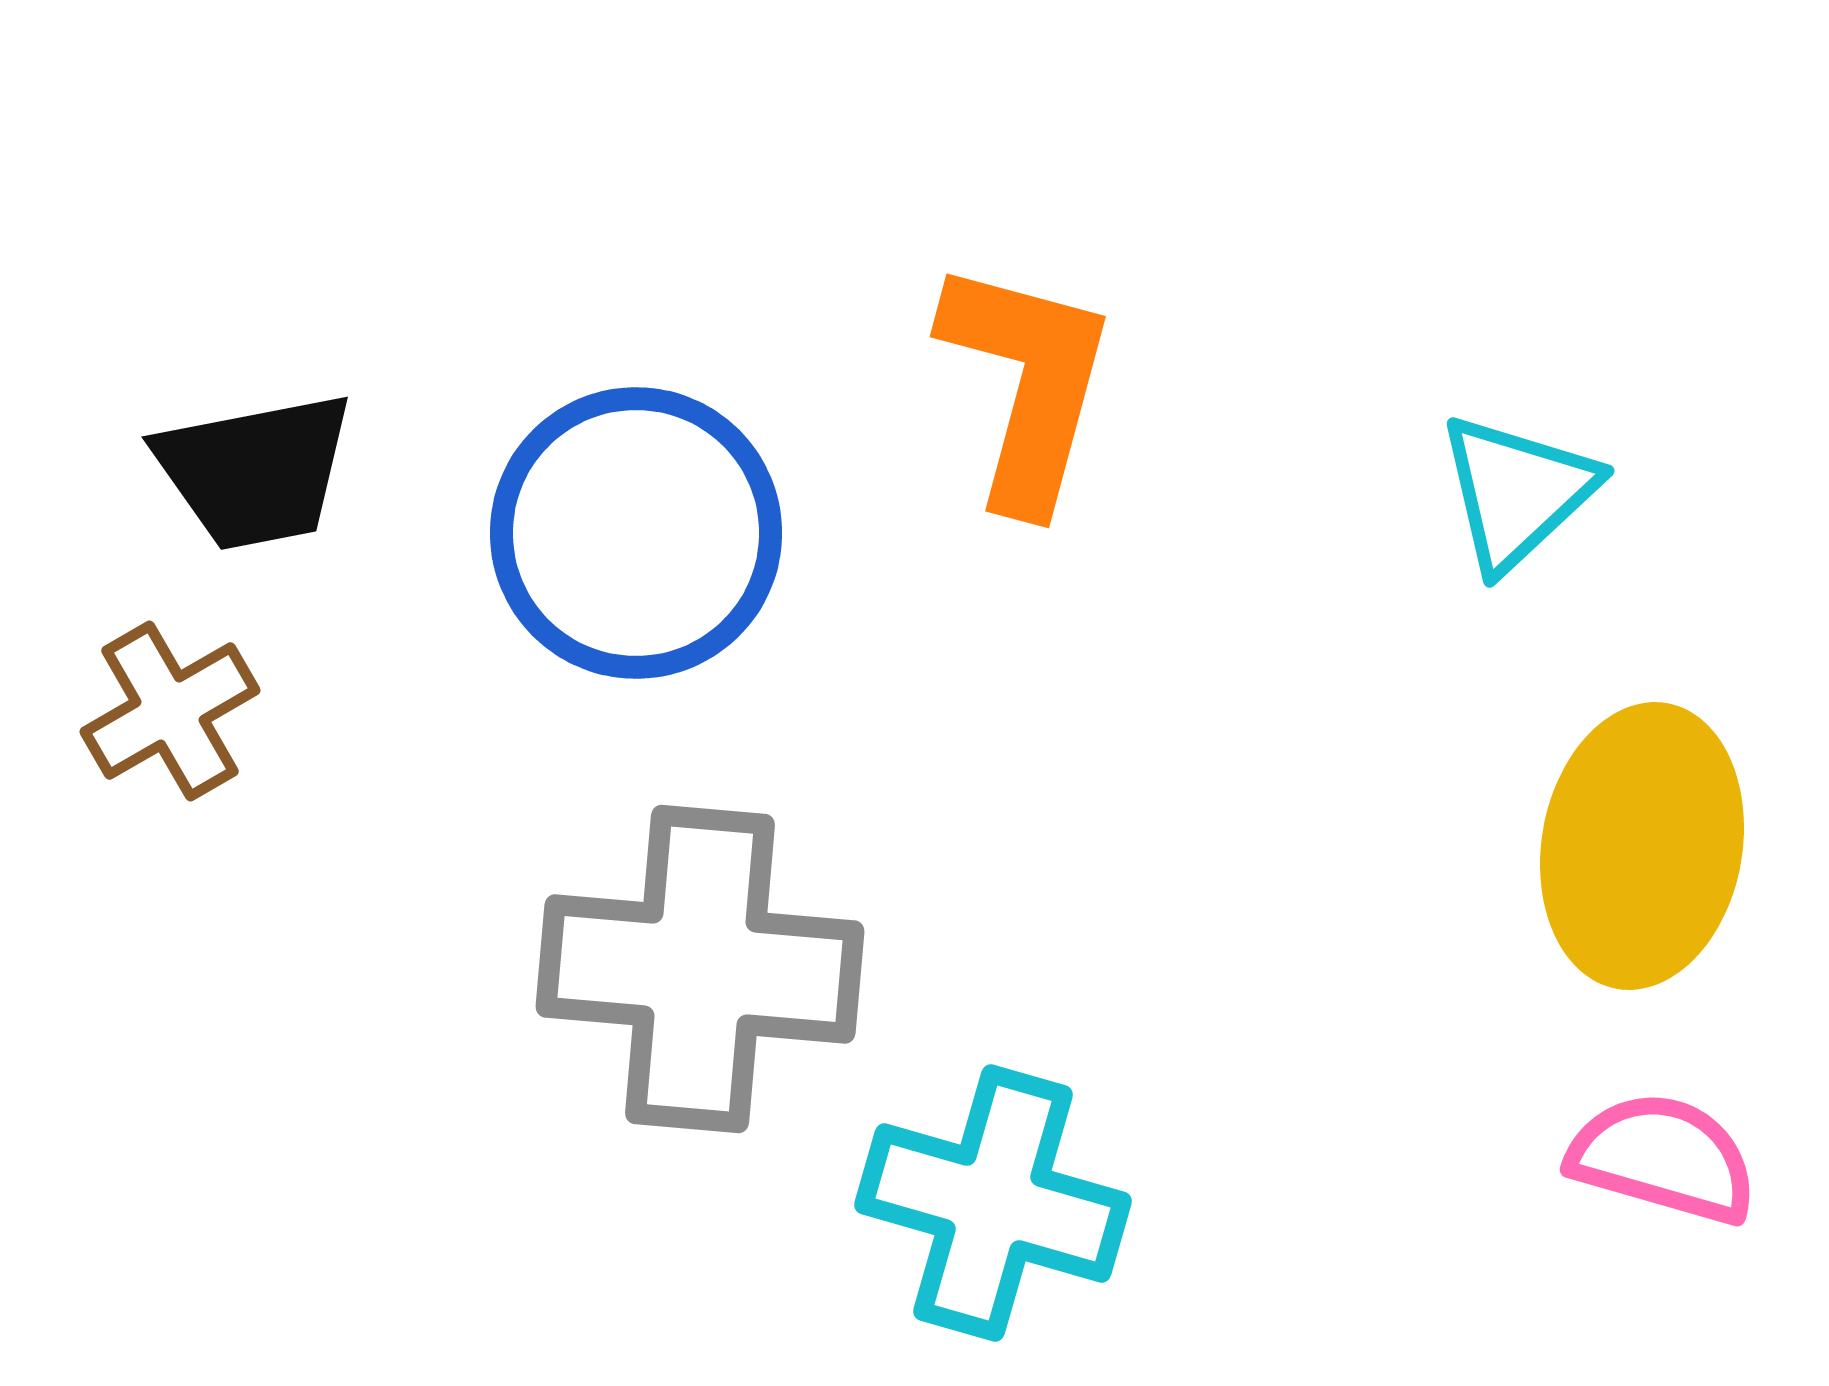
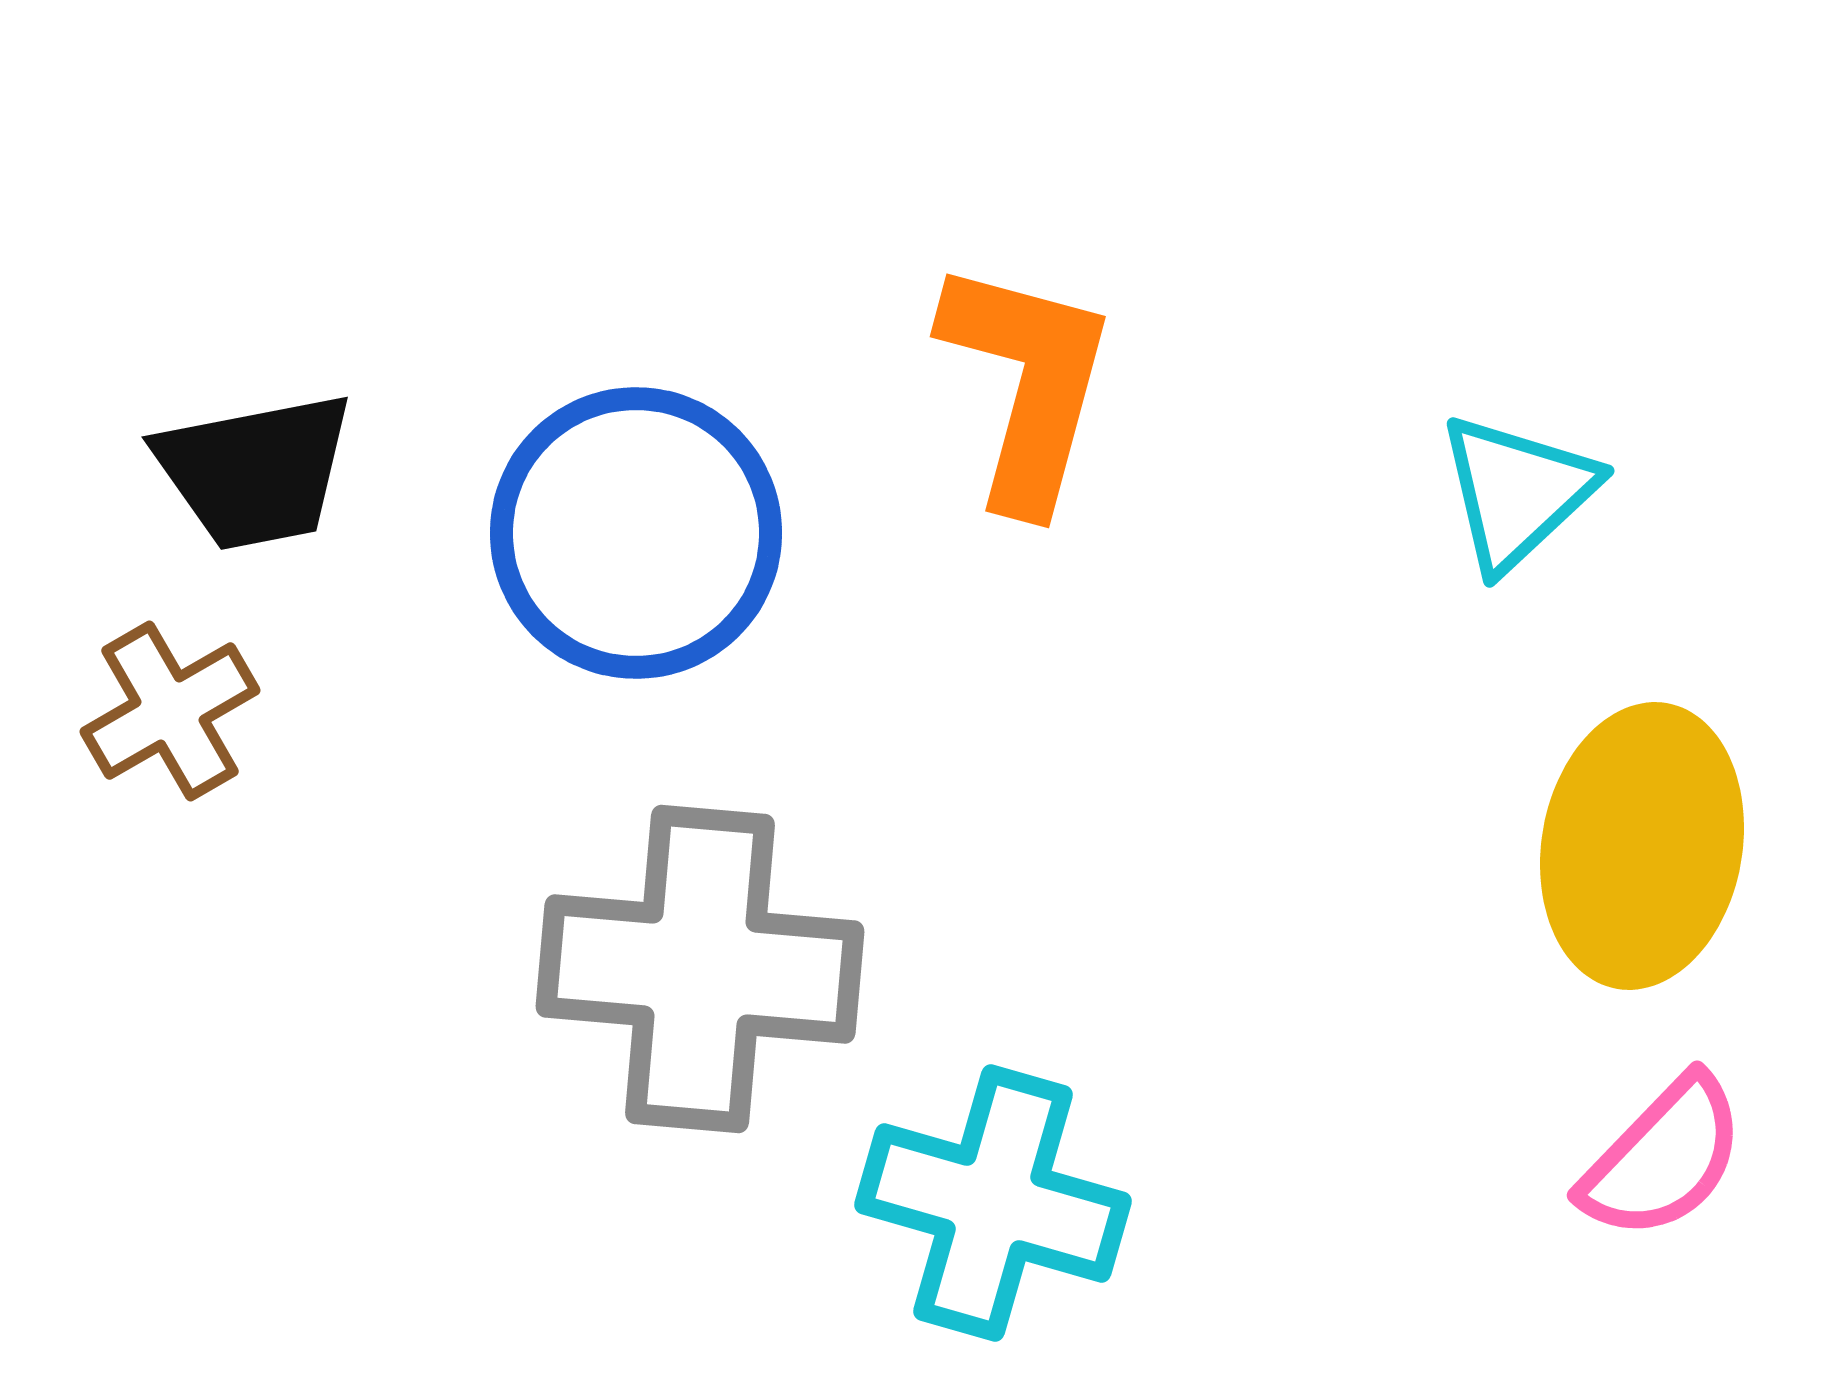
pink semicircle: rotated 118 degrees clockwise
